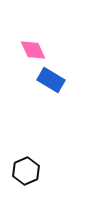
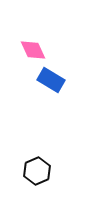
black hexagon: moved 11 px right
